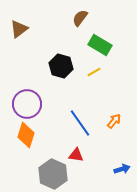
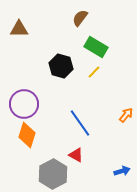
brown triangle: rotated 36 degrees clockwise
green rectangle: moved 4 px left, 2 px down
yellow line: rotated 16 degrees counterclockwise
purple circle: moved 3 px left
orange arrow: moved 12 px right, 6 px up
orange diamond: moved 1 px right
red triangle: rotated 21 degrees clockwise
blue arrow: moved 2 px down
gray hexagon: rotated 8 degrees clockwise
